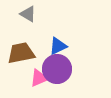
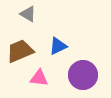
brown trapezoid: moved 1 px left, 2 px up; rotated 12 degrees counterclockwise
purple circle: moved 26 px right, 6 px down
pink triangle: rotated 30 degrees clockwise
